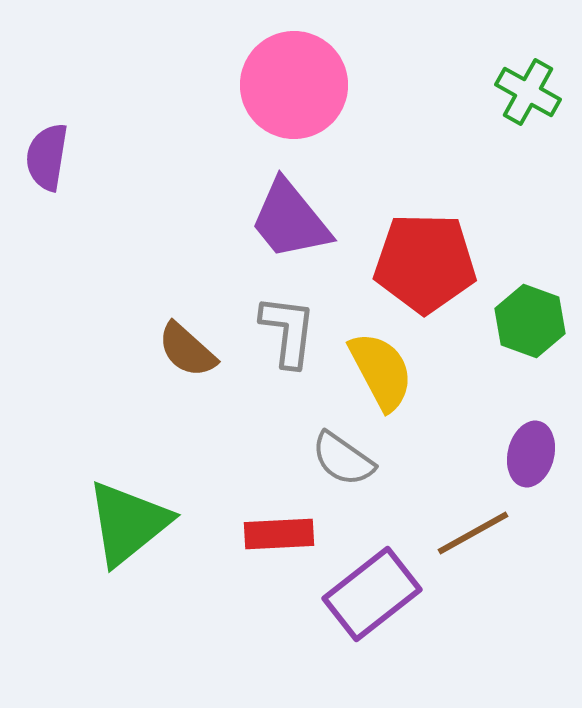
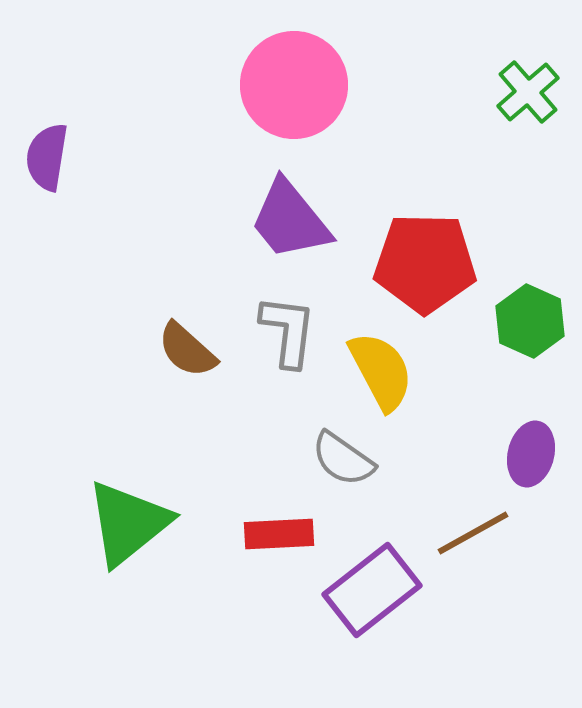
green cross: rotated 20 degrees clockwise
green hexagon: rotated 4 degrees clockwise
purple rectangle: moved 4 px up
